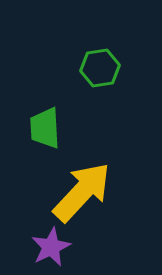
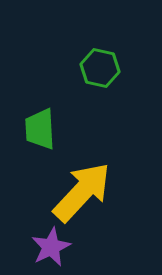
green hexagon: rotated 21 degrees clockwise
green trapezoid: moved 5 px left, 1 px down
